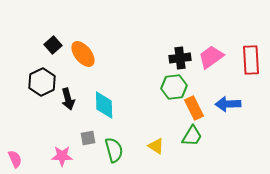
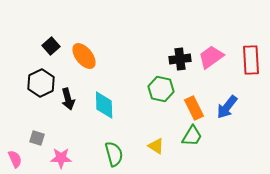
black square: moved 2 px left, 1 px down
orange ellipse: moved 1 px right, 2 px down
black cross: moved 1 px down
black hexagon: moved 1 px left, 1 px down
green hexagon: moved 13 px left, 2 px down; rotated 20 degrees clockwise
blue arrow: moved 1 px left, 3 px down; rotated 50 degrees counterclockwise
gray square: moved 51 px left; rotated 28 degrees clockwise
green semicircle: moved 4 px down
pink star: moved 1 px left, 2 px down
